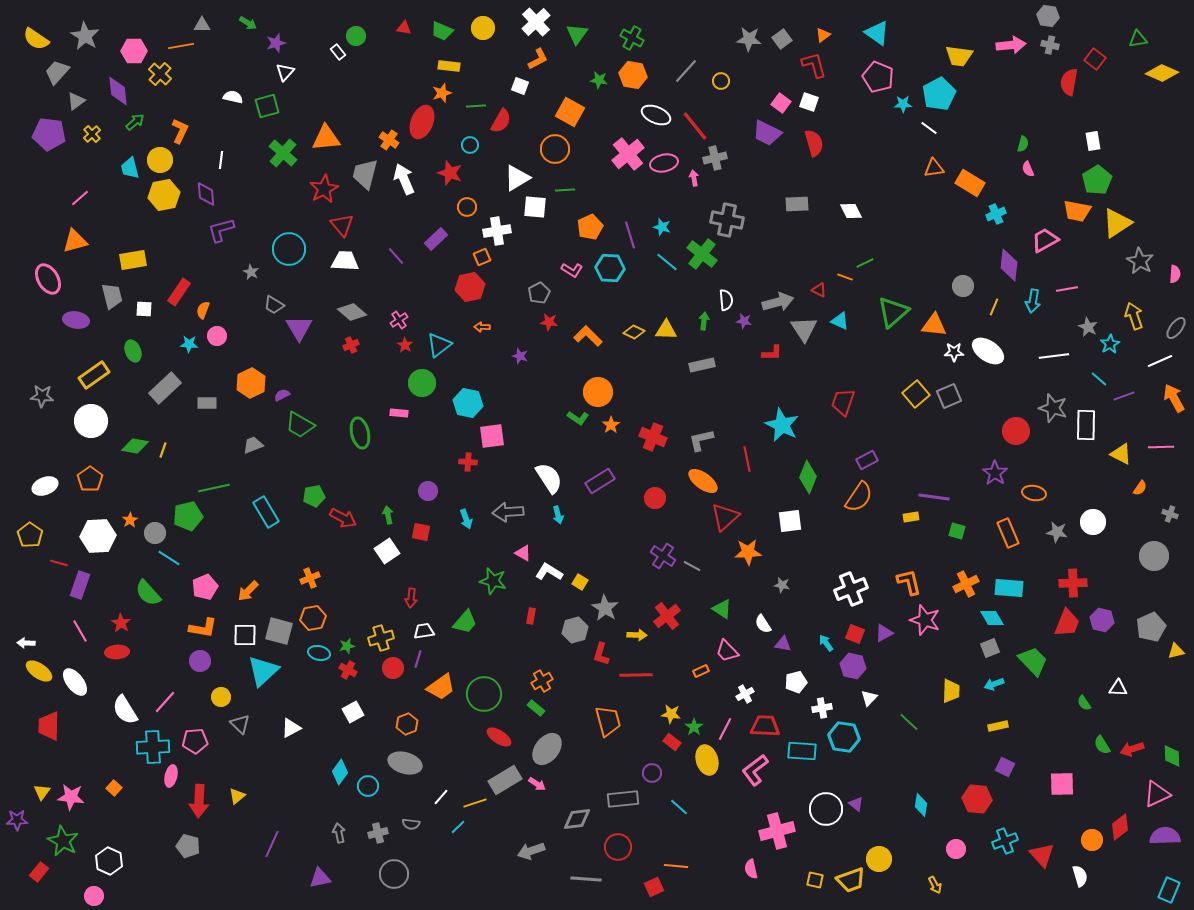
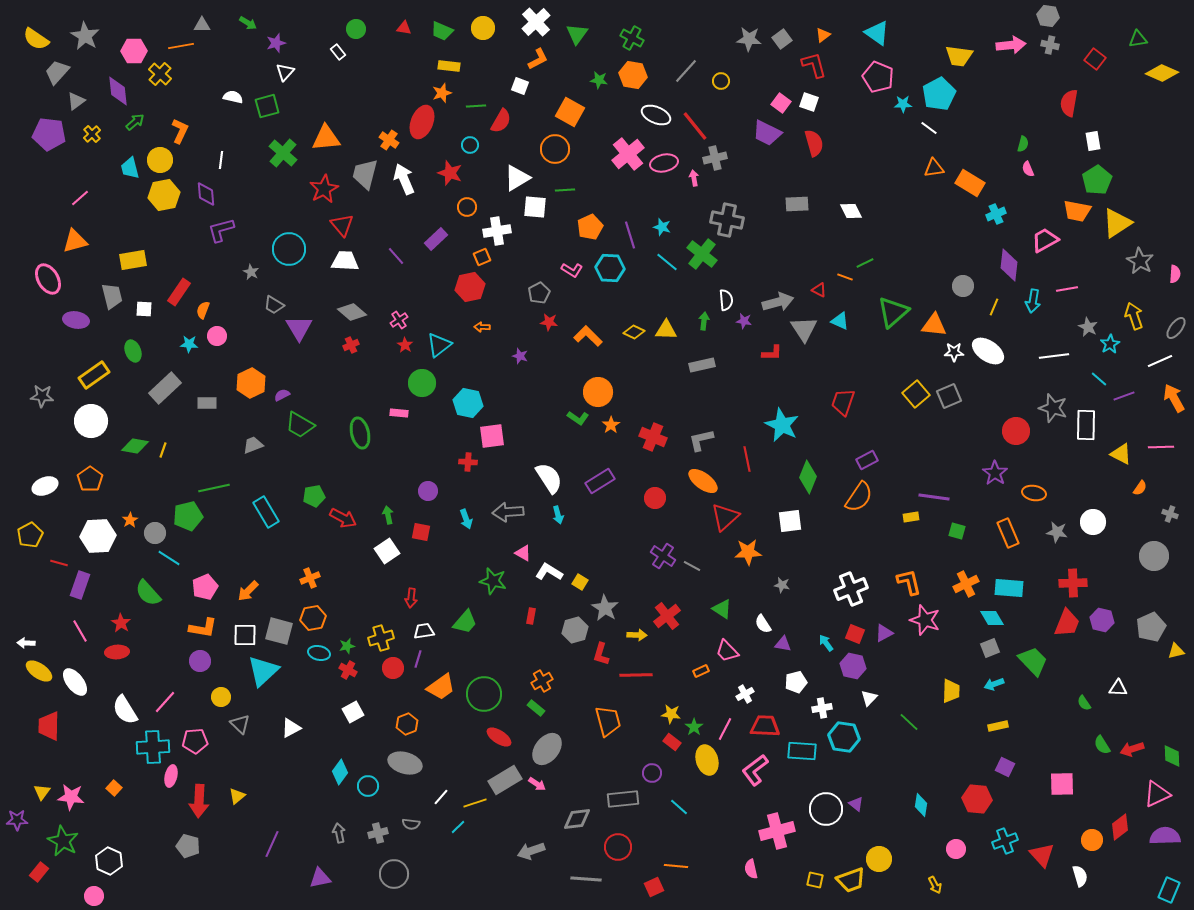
green circle at (356, 36): moved 7 px up
red semicircle at (1069, 82): moved 21 px down
yellow pentagon at (30, 535): rotated 10 degrees clockwise
